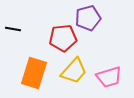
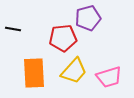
orange rectangle: rotated 20 degrees counterclockwise
